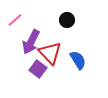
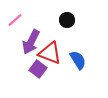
red triangle: rotated 25 degrees counterclockwise
